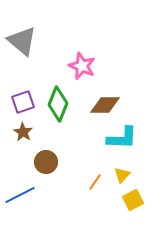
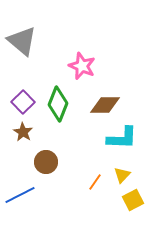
purple square: rotated 25 degrees counterclockwise
